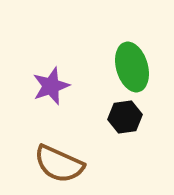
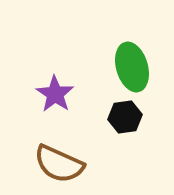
purple star: moved 4 px right, 8 px down; rotated 18 degrees counterclockwise
